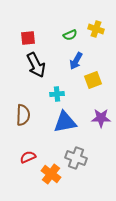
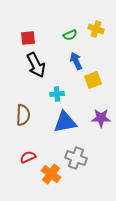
blue arrow: rotated 126 degrees clockwise
